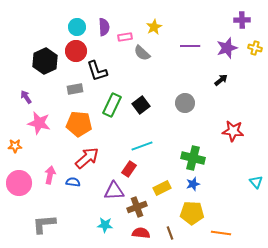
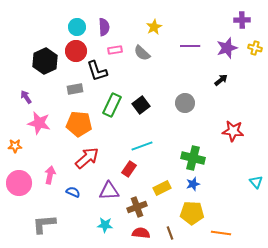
pink rectangle: moved 10 px left, 13 px down
blue semicircle: moved 10 px down; rotated 16 degrees clockwise
purple triangle: moved 5 px left
